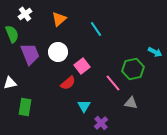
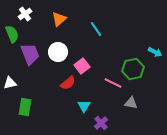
pink line: rotated 24 degrees counterclockwise
